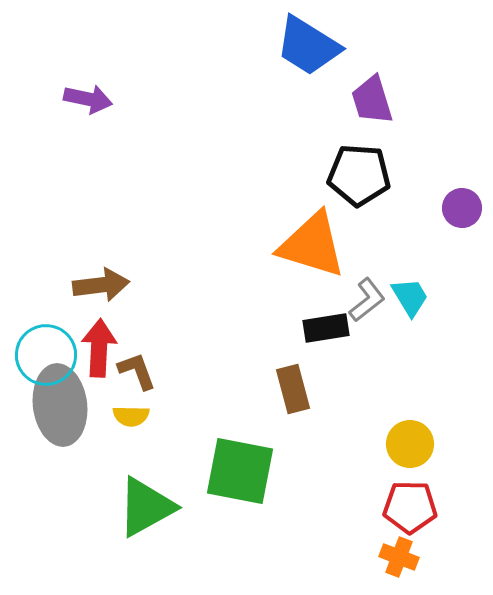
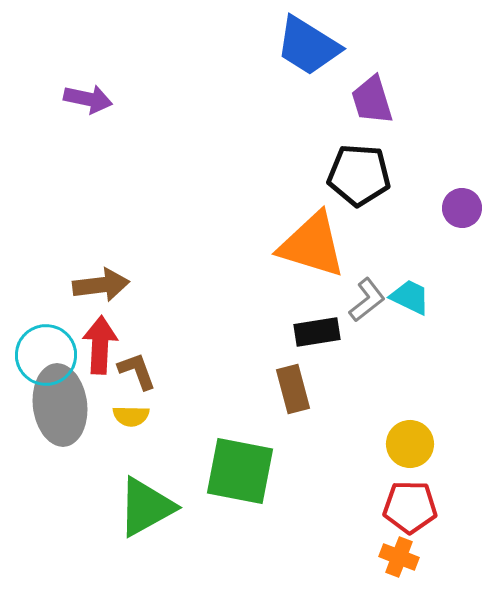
cyan trapezoid: rotated 33 degrees counterclockwise
black rectangle: moved 9 px left, 4 px down
red arrow: moved 1 px right, 3 px up
